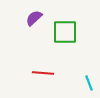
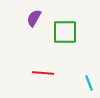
purple semicircle: rotated 18 degrees counterclockwise
